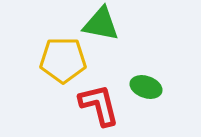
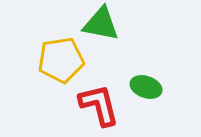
yellow pentagon: moved 2 px left; rotated 9 degrees counterclockwise
